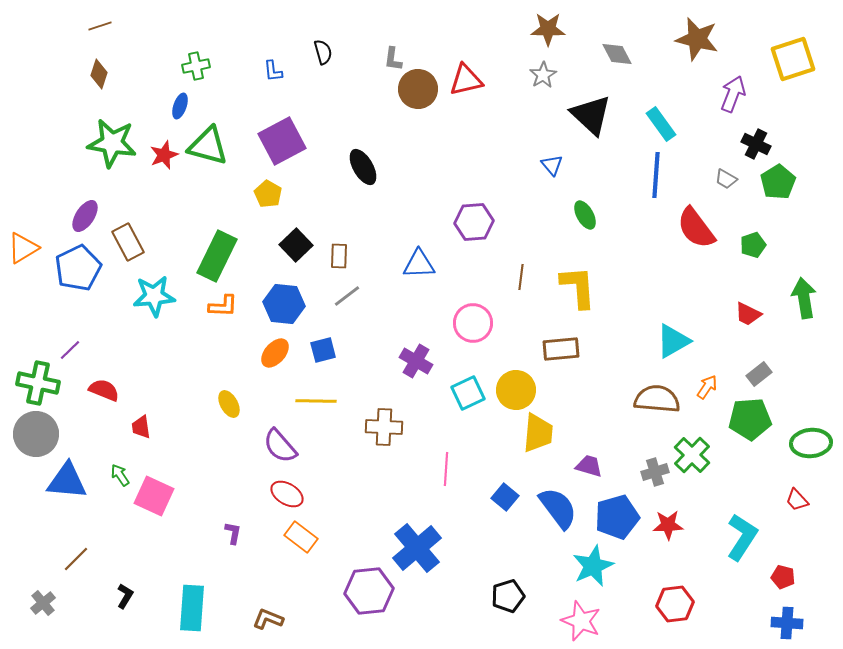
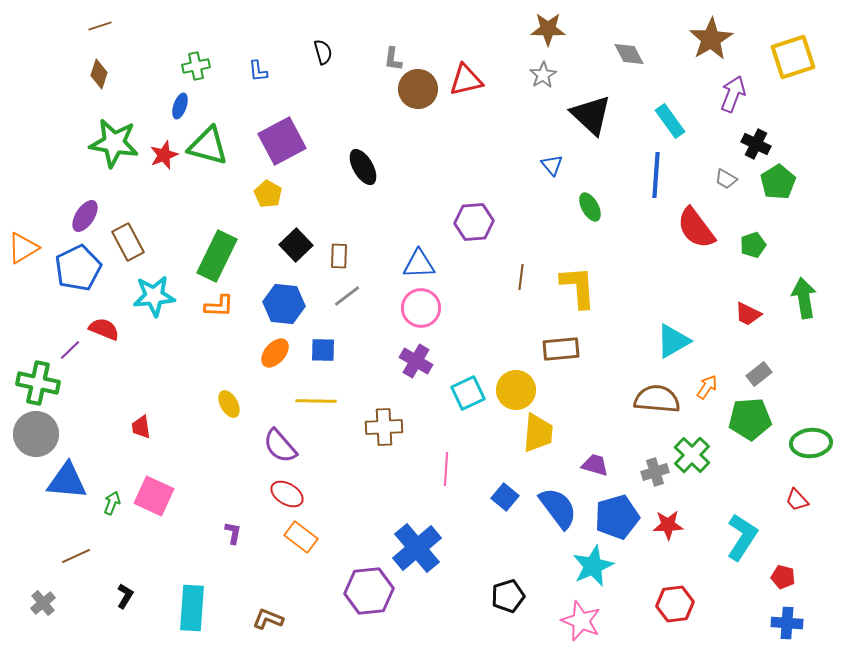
brown star at (697, 39): moved 14 px right; rotated 27 degrees clockwise
gray diamond at (617, 54): moved 12 px right
yellow square at (793, 59): moved 2 px up
blue L-shape at (273, 71): moved 15 px left
cyan rectangle at (661, 124): moved 9 px right, 3 px up
green star at (112, 143): moved 2 px right
green ellipse at (585, 215): moved 5 px right, 8 px up
orange L-shape at (223, 306): moved 4 px left
pink circle at (473, 323): moved 52 px left, 15 px up
blue square at (323, 350): rotated 16 degrees clockwise
red semicircle at (104, 390): moved 61 px up
brown cross at (384, 427): rotated 6 degrees counterclockwise
purple trapezoid at (589, 466): moved 6 px right, 1 px up
green arrow at (120, 475): moved 8 px left, 28 px down; rotated 55 degrees clockwise
brown line at (76, 559): moved 3 px up; rotated 20 degrees clockwise
